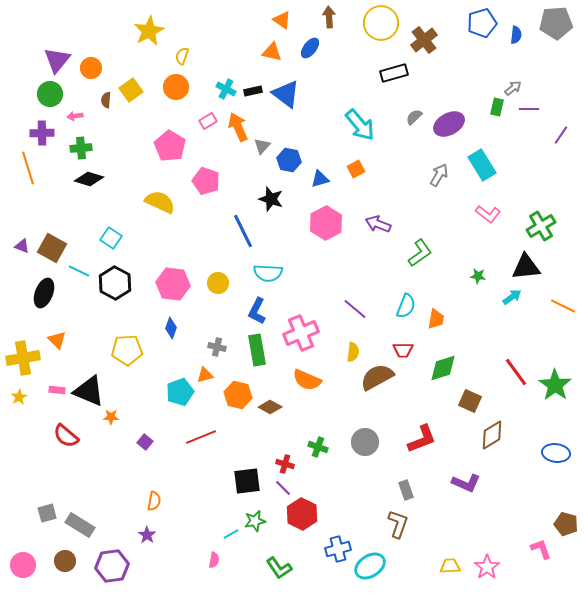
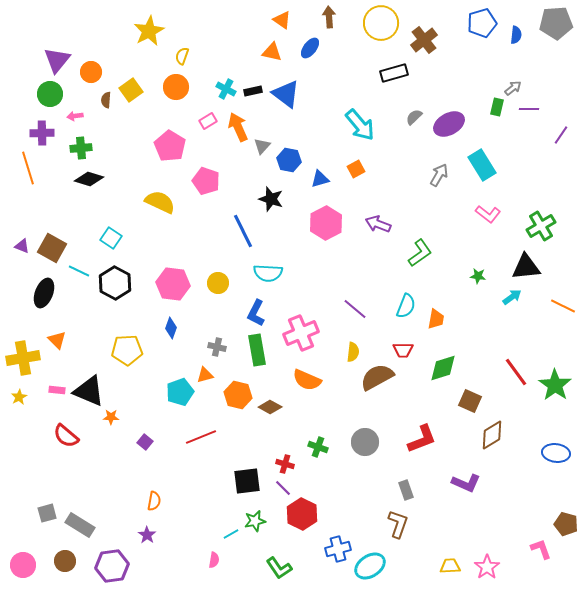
orange circle at (91, 68): moved 4 px down
blue L-shape at (257, 311): moved 1 px left, 2 px down
